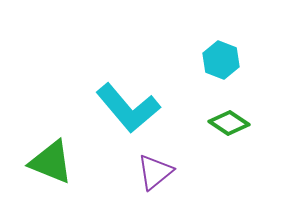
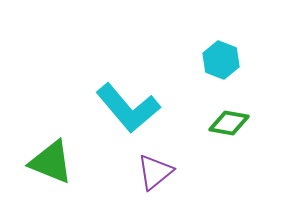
green diamond: rotated 24 degrees counterclockwise
